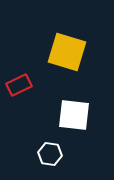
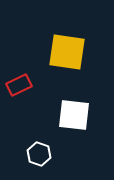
yellow square: rotated 9 degrees counterclockwise
white hexagon: moved 11 px left; rotated 10 degrees clockwise
